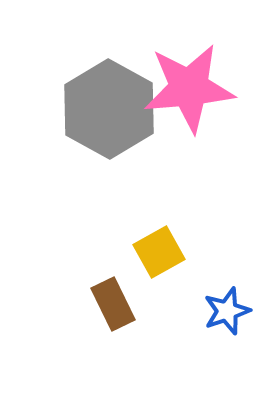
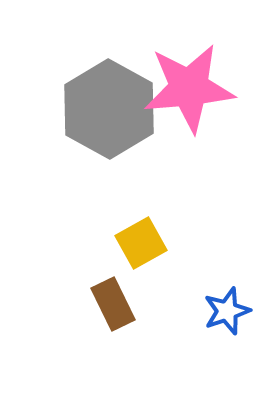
yellow square: moved 18 px left, 9 px up
